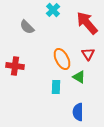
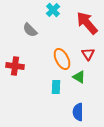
gray semicircle: moved 3 px right, 3 px down
